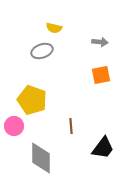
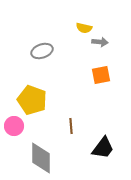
yellow semicircle: moved 30 px right
